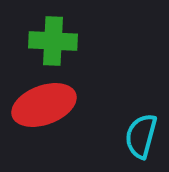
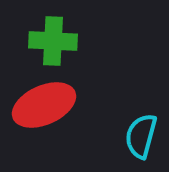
red ellipse: rotated 4 degrees counterclockwise
